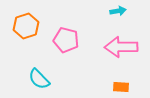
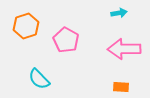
cyan arrow: moved 1 px right, 2 px down
pink pentagon: rotated 15 degrees clockwise
pink arrow: moved 3 px right, 2 px down
